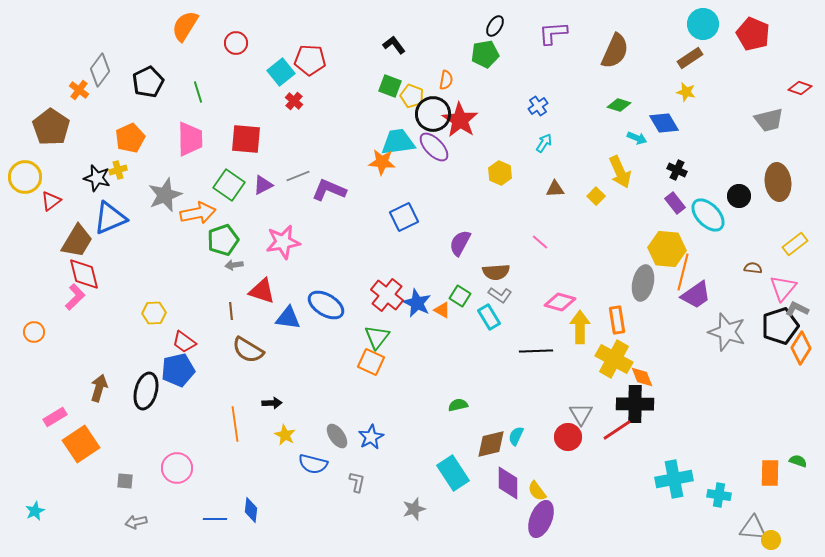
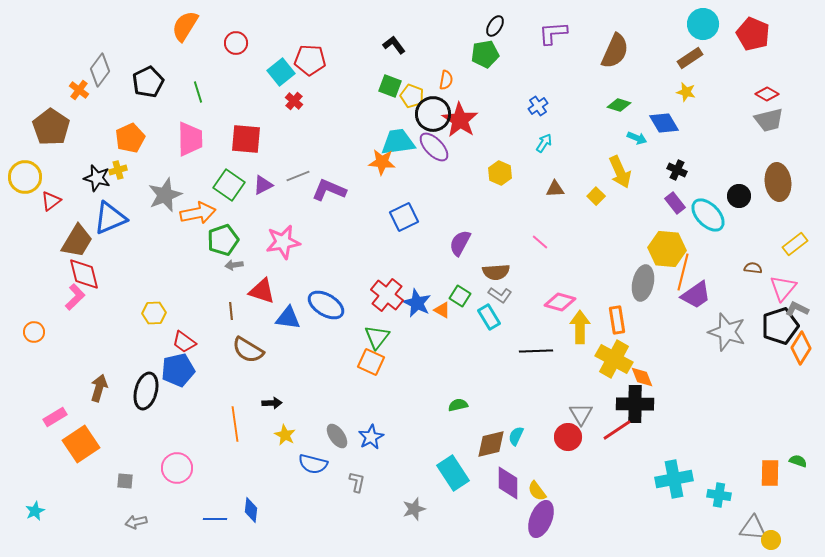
red diamond at (800, 88): moved 33 px left, 6 px down; rotated 10 degrees clockwise
